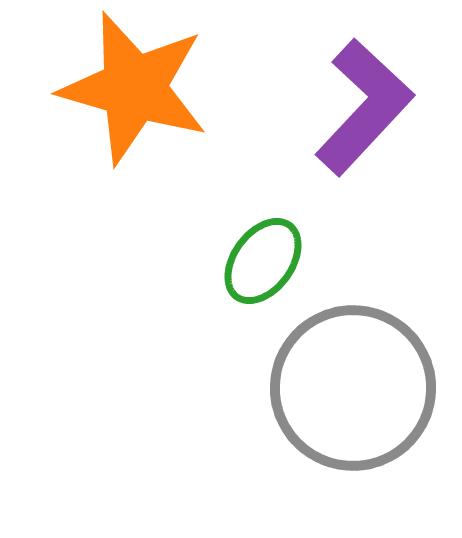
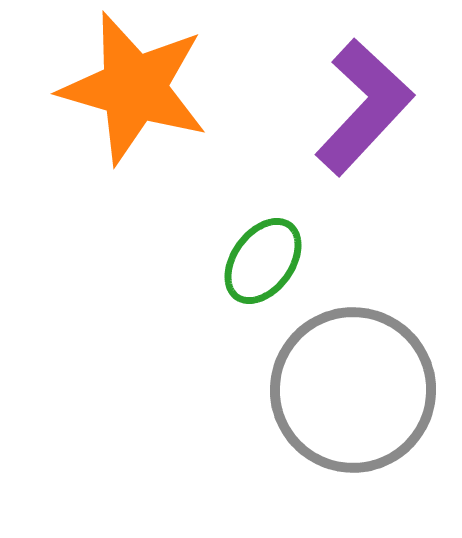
gray circle: moved 2 px down
